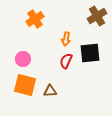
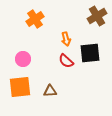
orange arrow: rotated 24 degrees counterclockwise
red semicircle: rotated 70 degrees counterclockwise
orange square: moved 5 px left, 2 px down; rotated 20 degrees counterclockwise
